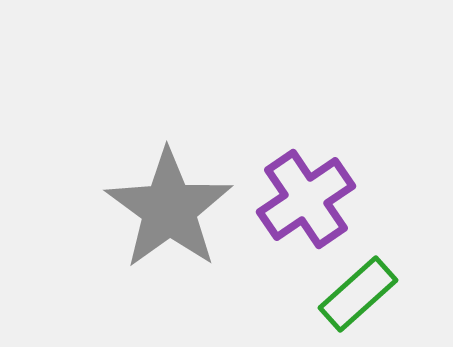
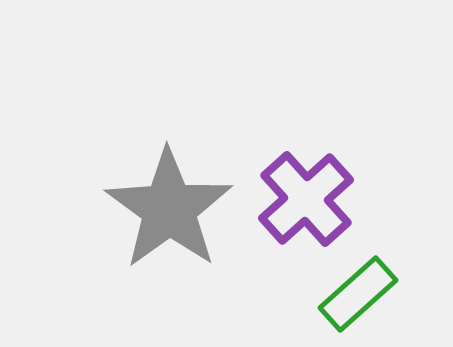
purple cross: rotated 8 degrees counterclockwise
